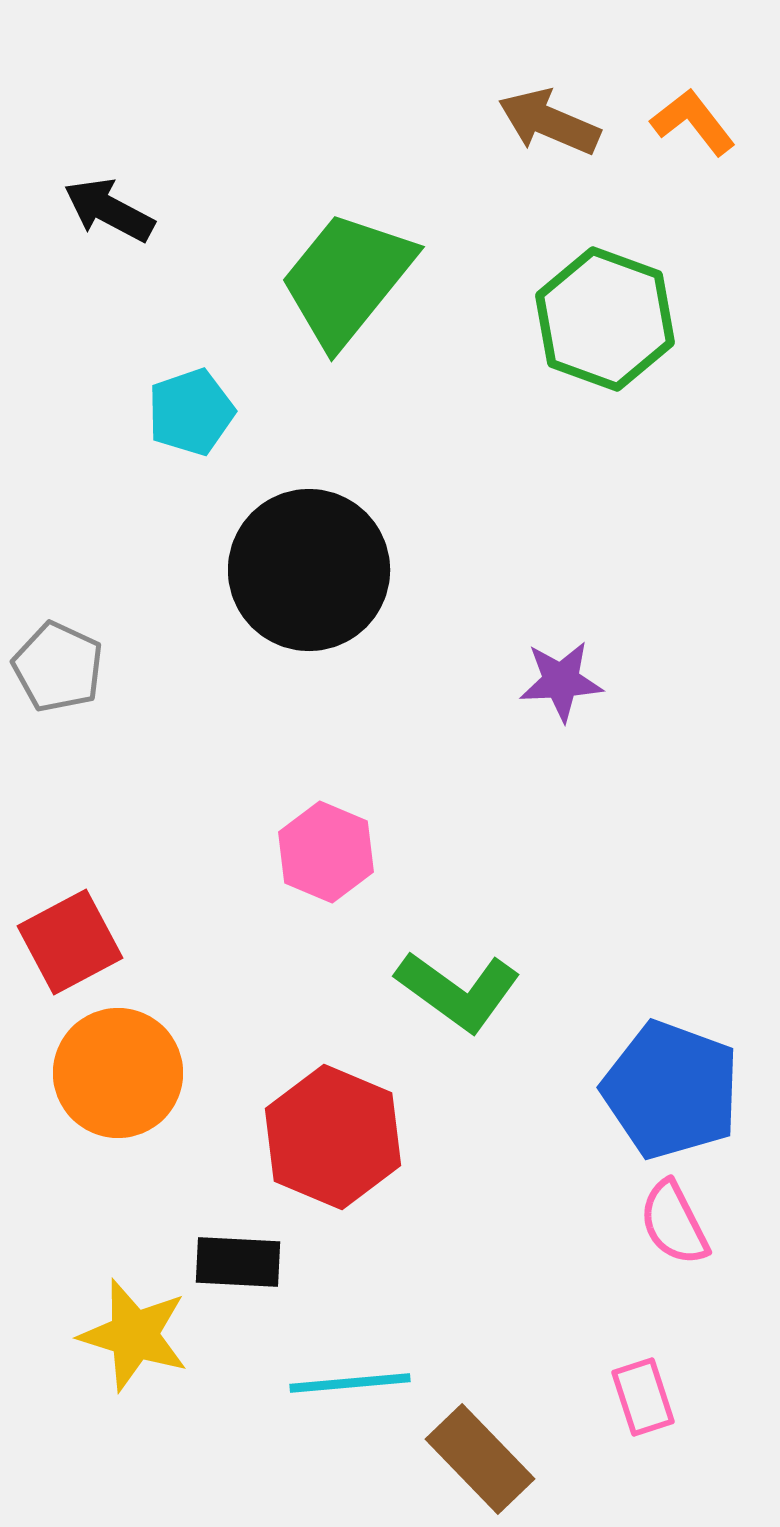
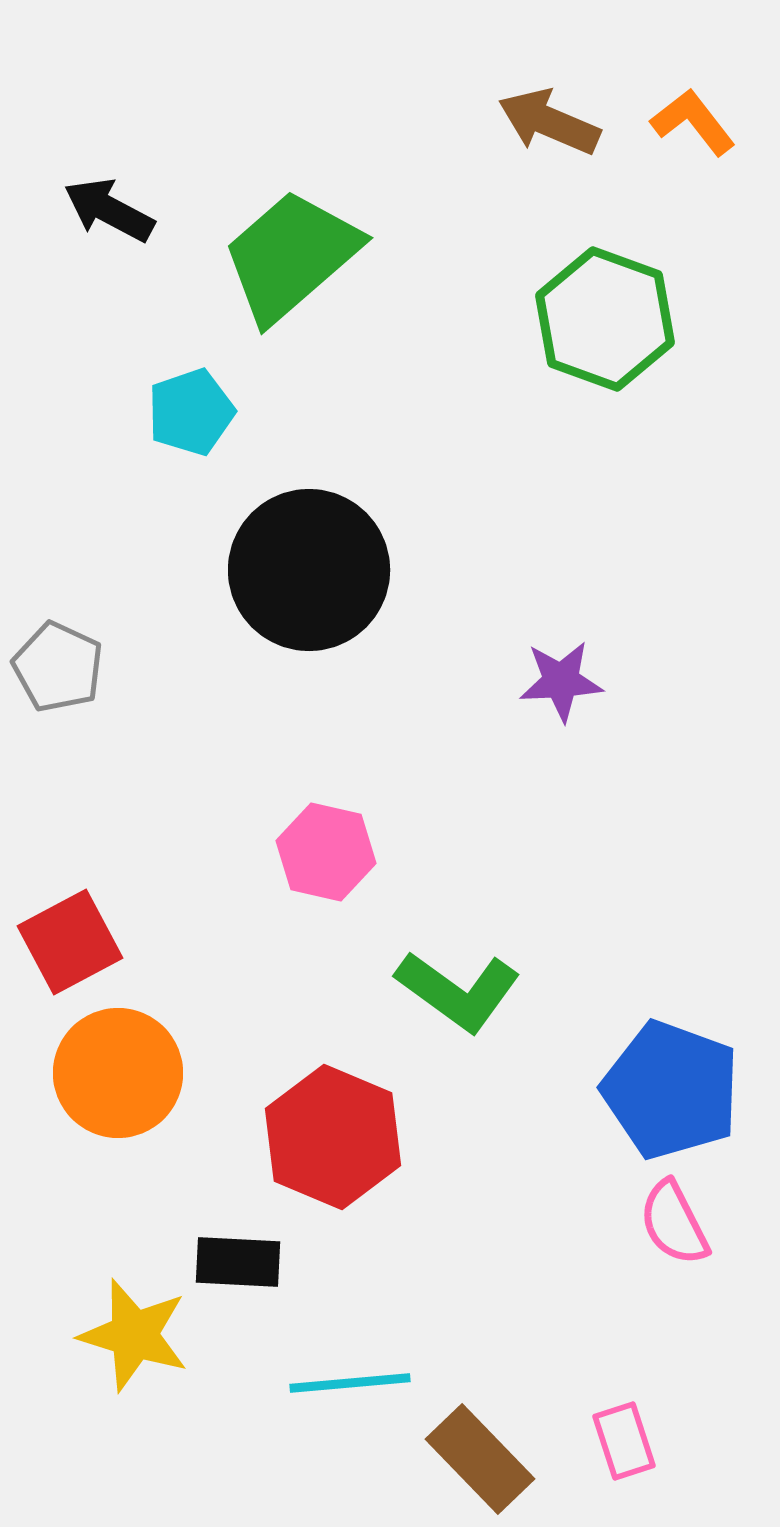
green trapezoid: moved 56 px left, 23 px up; rotated 10 degrees clockwise
pink hexagon: rotated 10 degrees counterclockwise
pink rectangle: moved 19 px left, 44 px down
